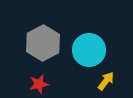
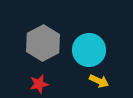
yellow arrow: moved 7 px left; rotated 78 degrees clockwise
